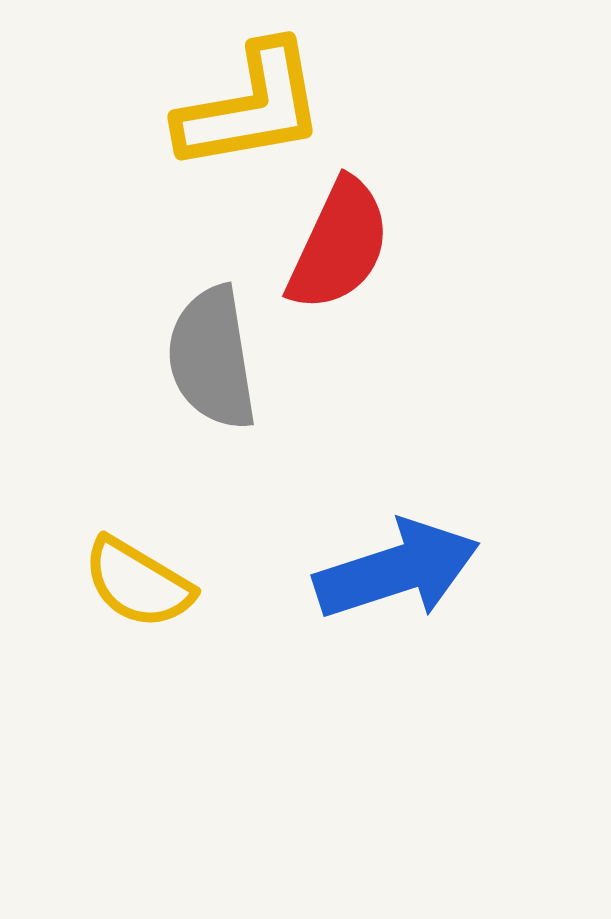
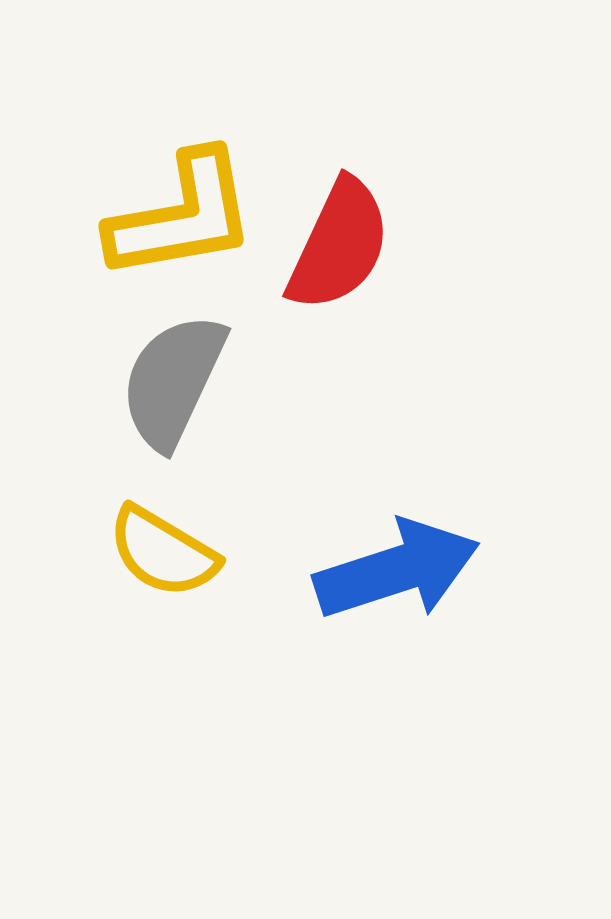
yellow L-shape: moved 69 px left, 109 px down
gray semicircle: moved 39 px left, 23 px down; rotated 34 degrees clockwise
yellow semicircle: moved 25 px right, 31 px up
